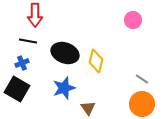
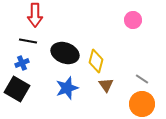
blue star: moved 3 px right
brown triangle: moved 18 px right, 23 px up
